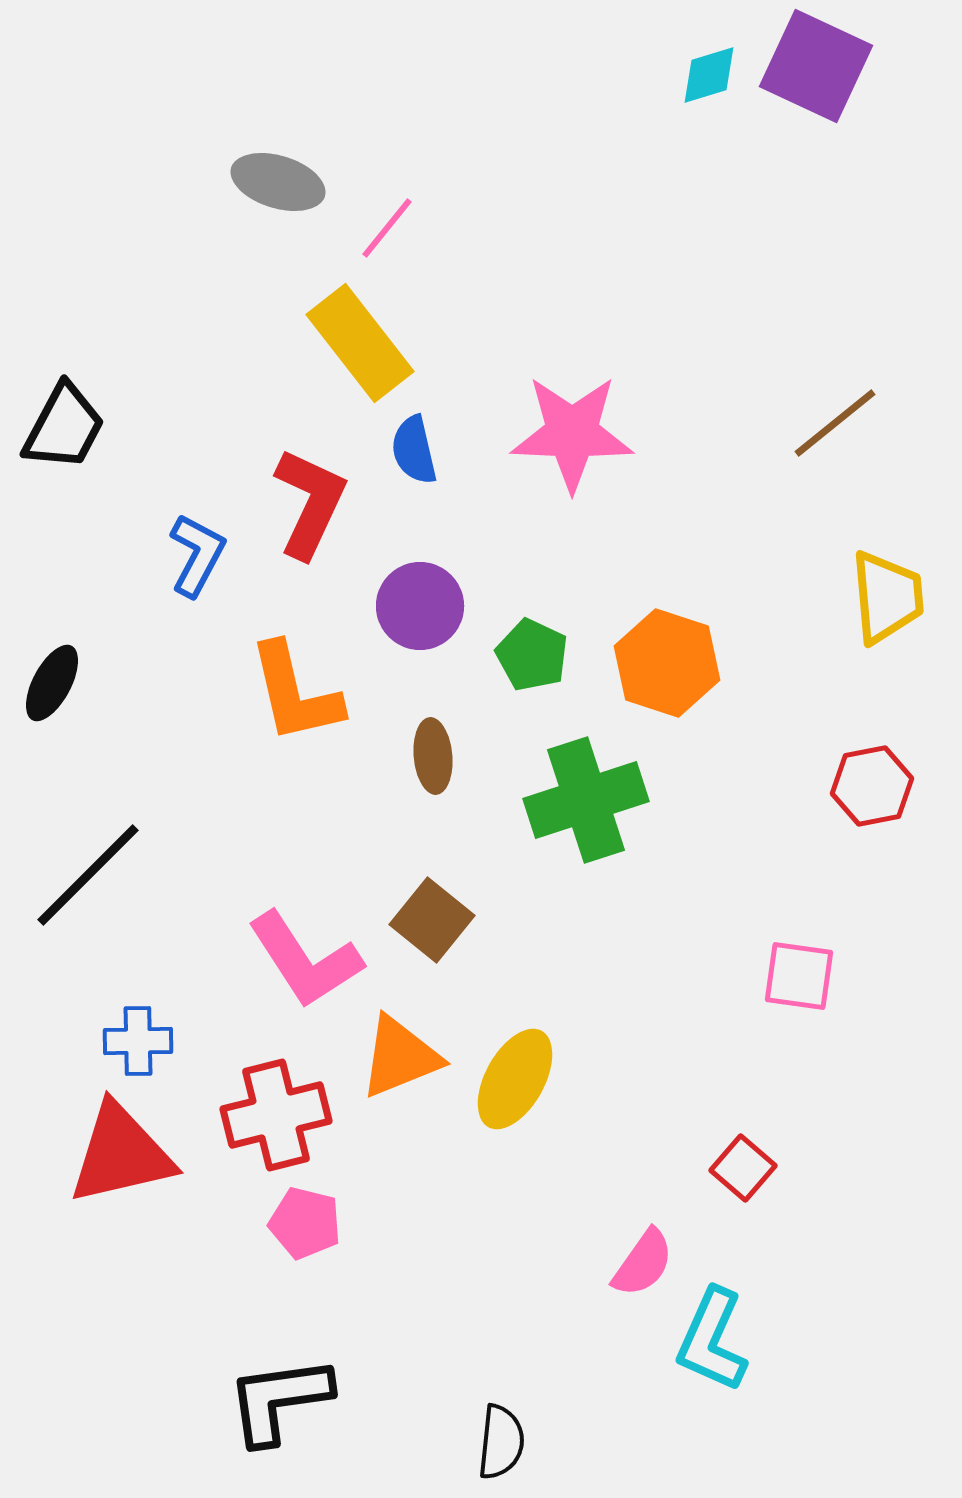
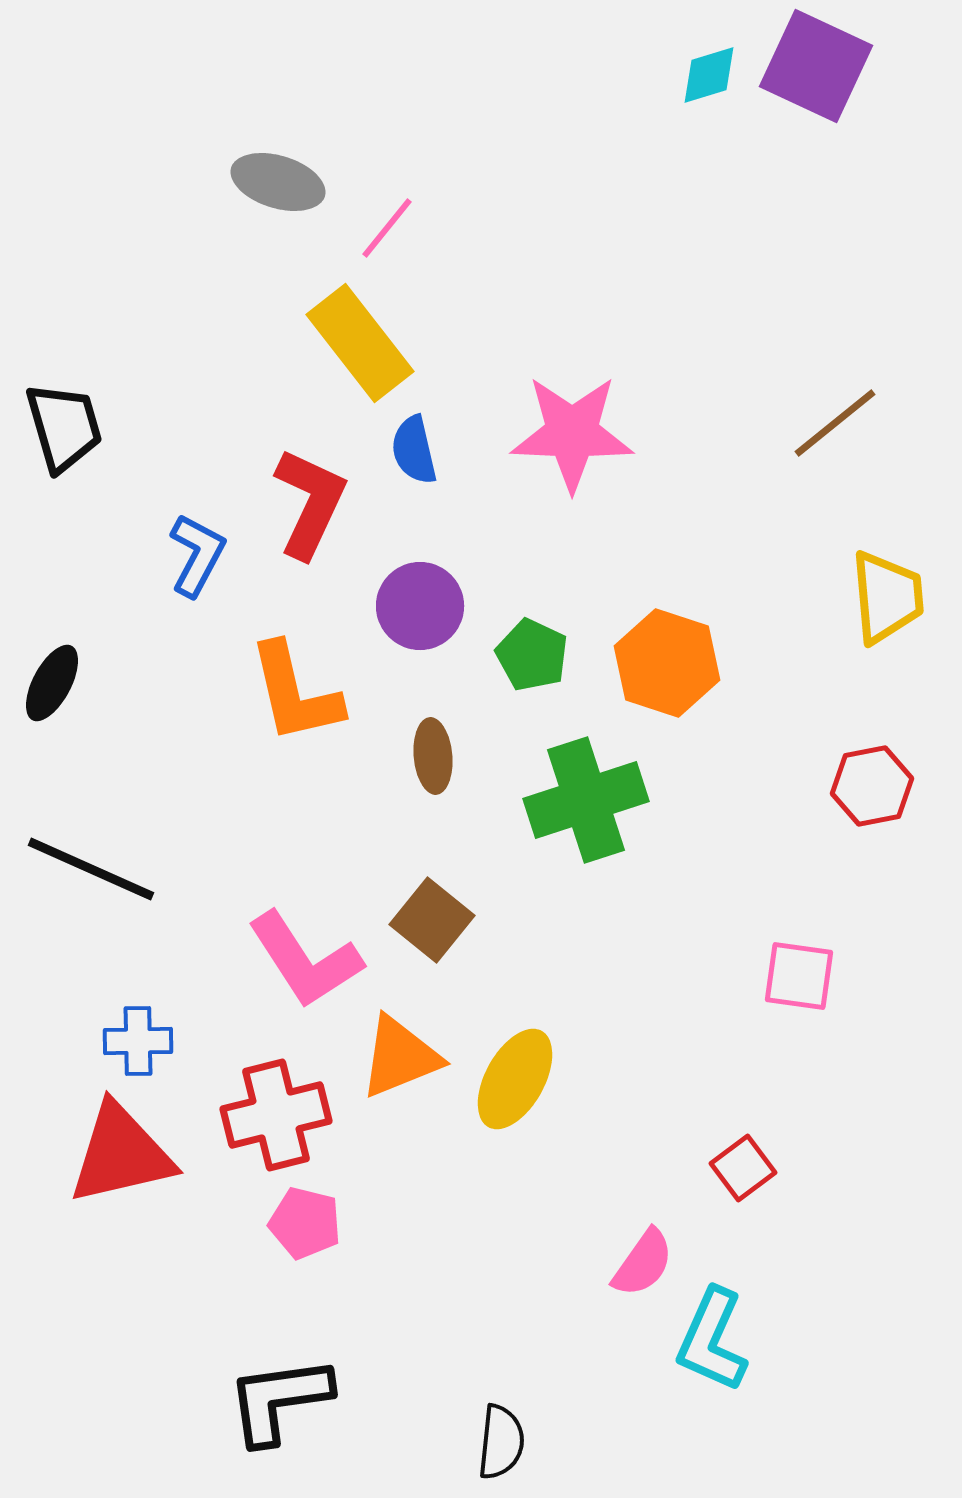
black trapezoid: rotated 44 degrees counterclockwise
black line: moved 3 px right, 6 px up; rotated 69 degrees clockwise
red square: rotated 12 degrees clockwise
